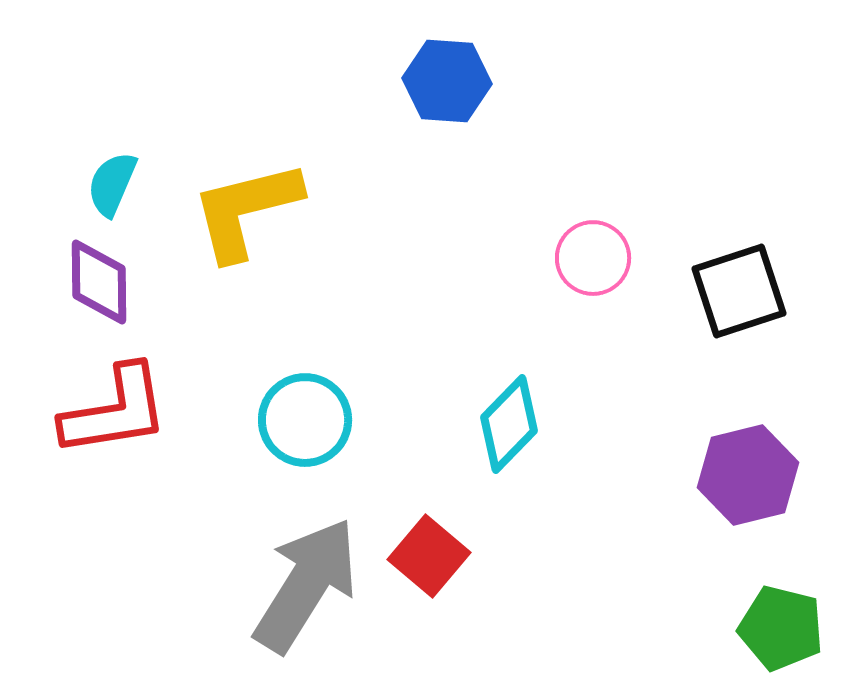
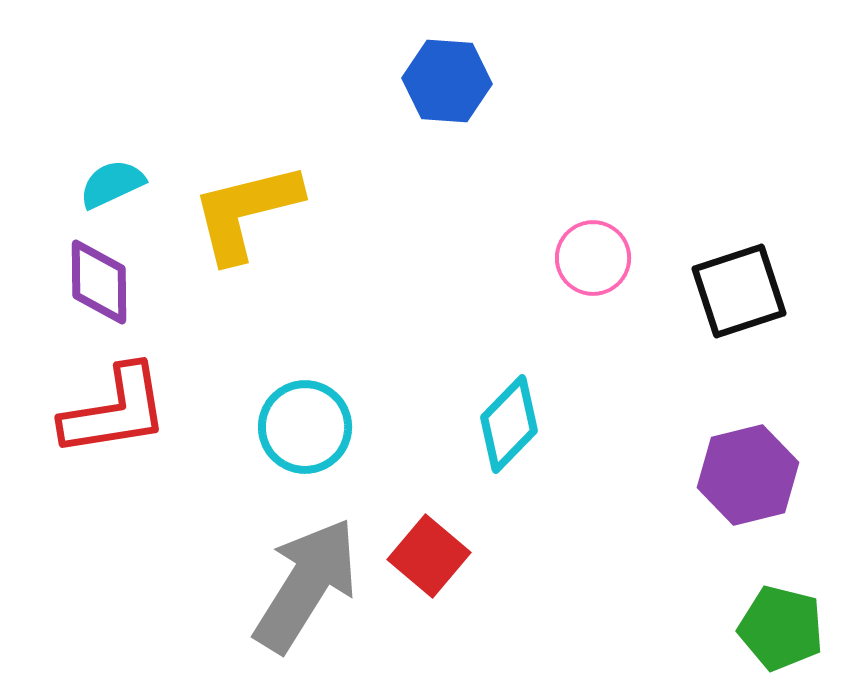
cyan semicircle: rotated 42 degrees clockwise
yellow L-shape: moved 2 px down
cyan circle: moved 7 px down
